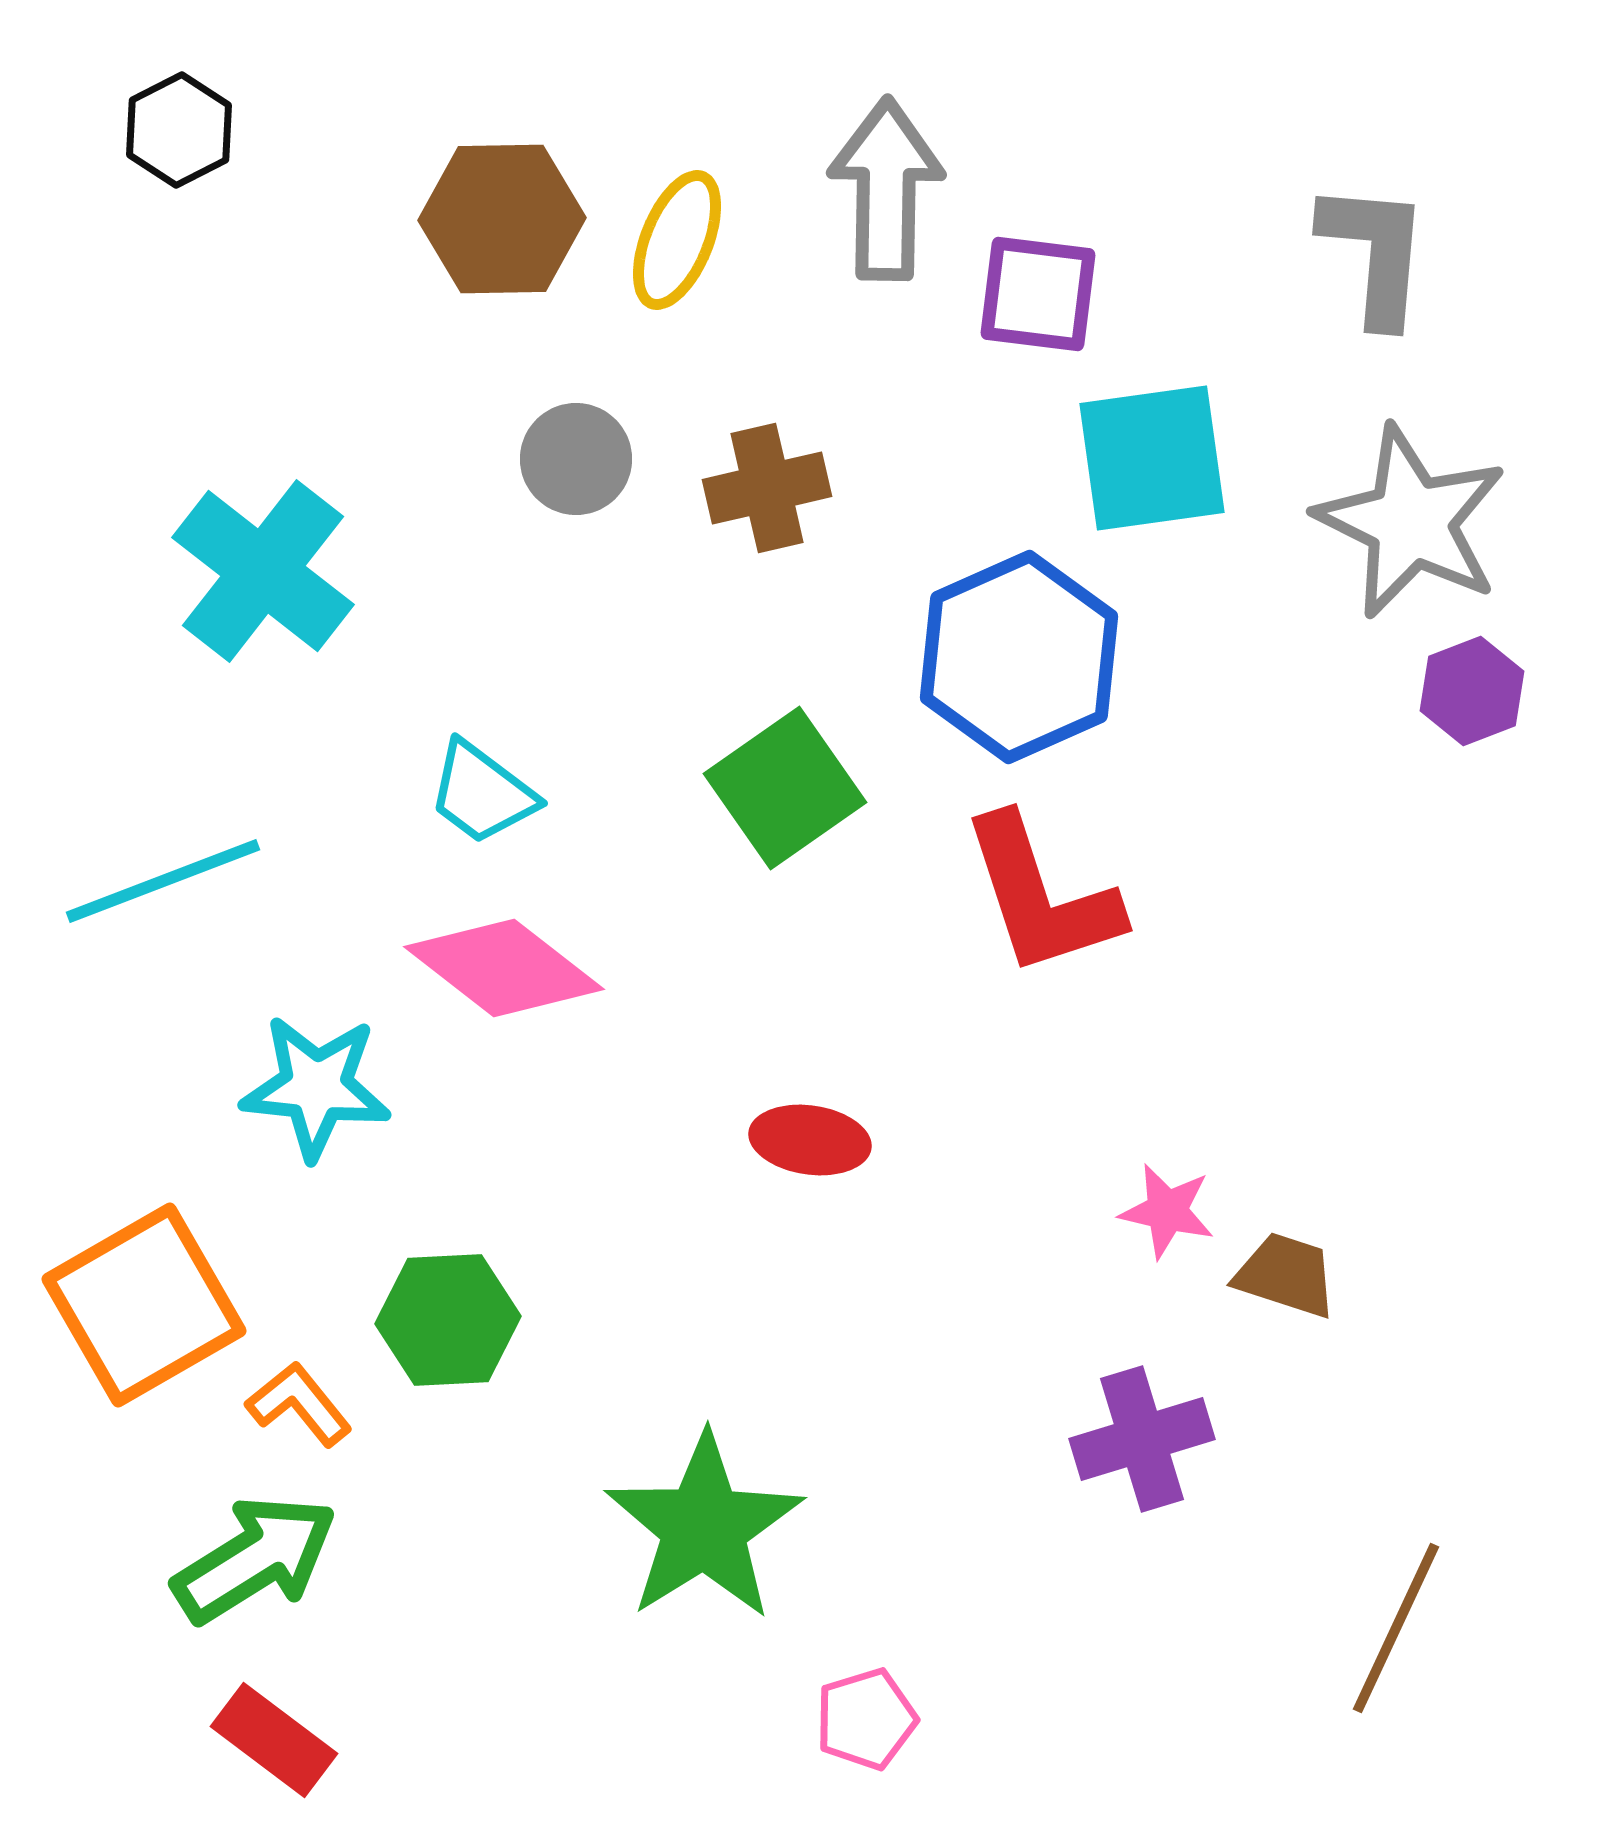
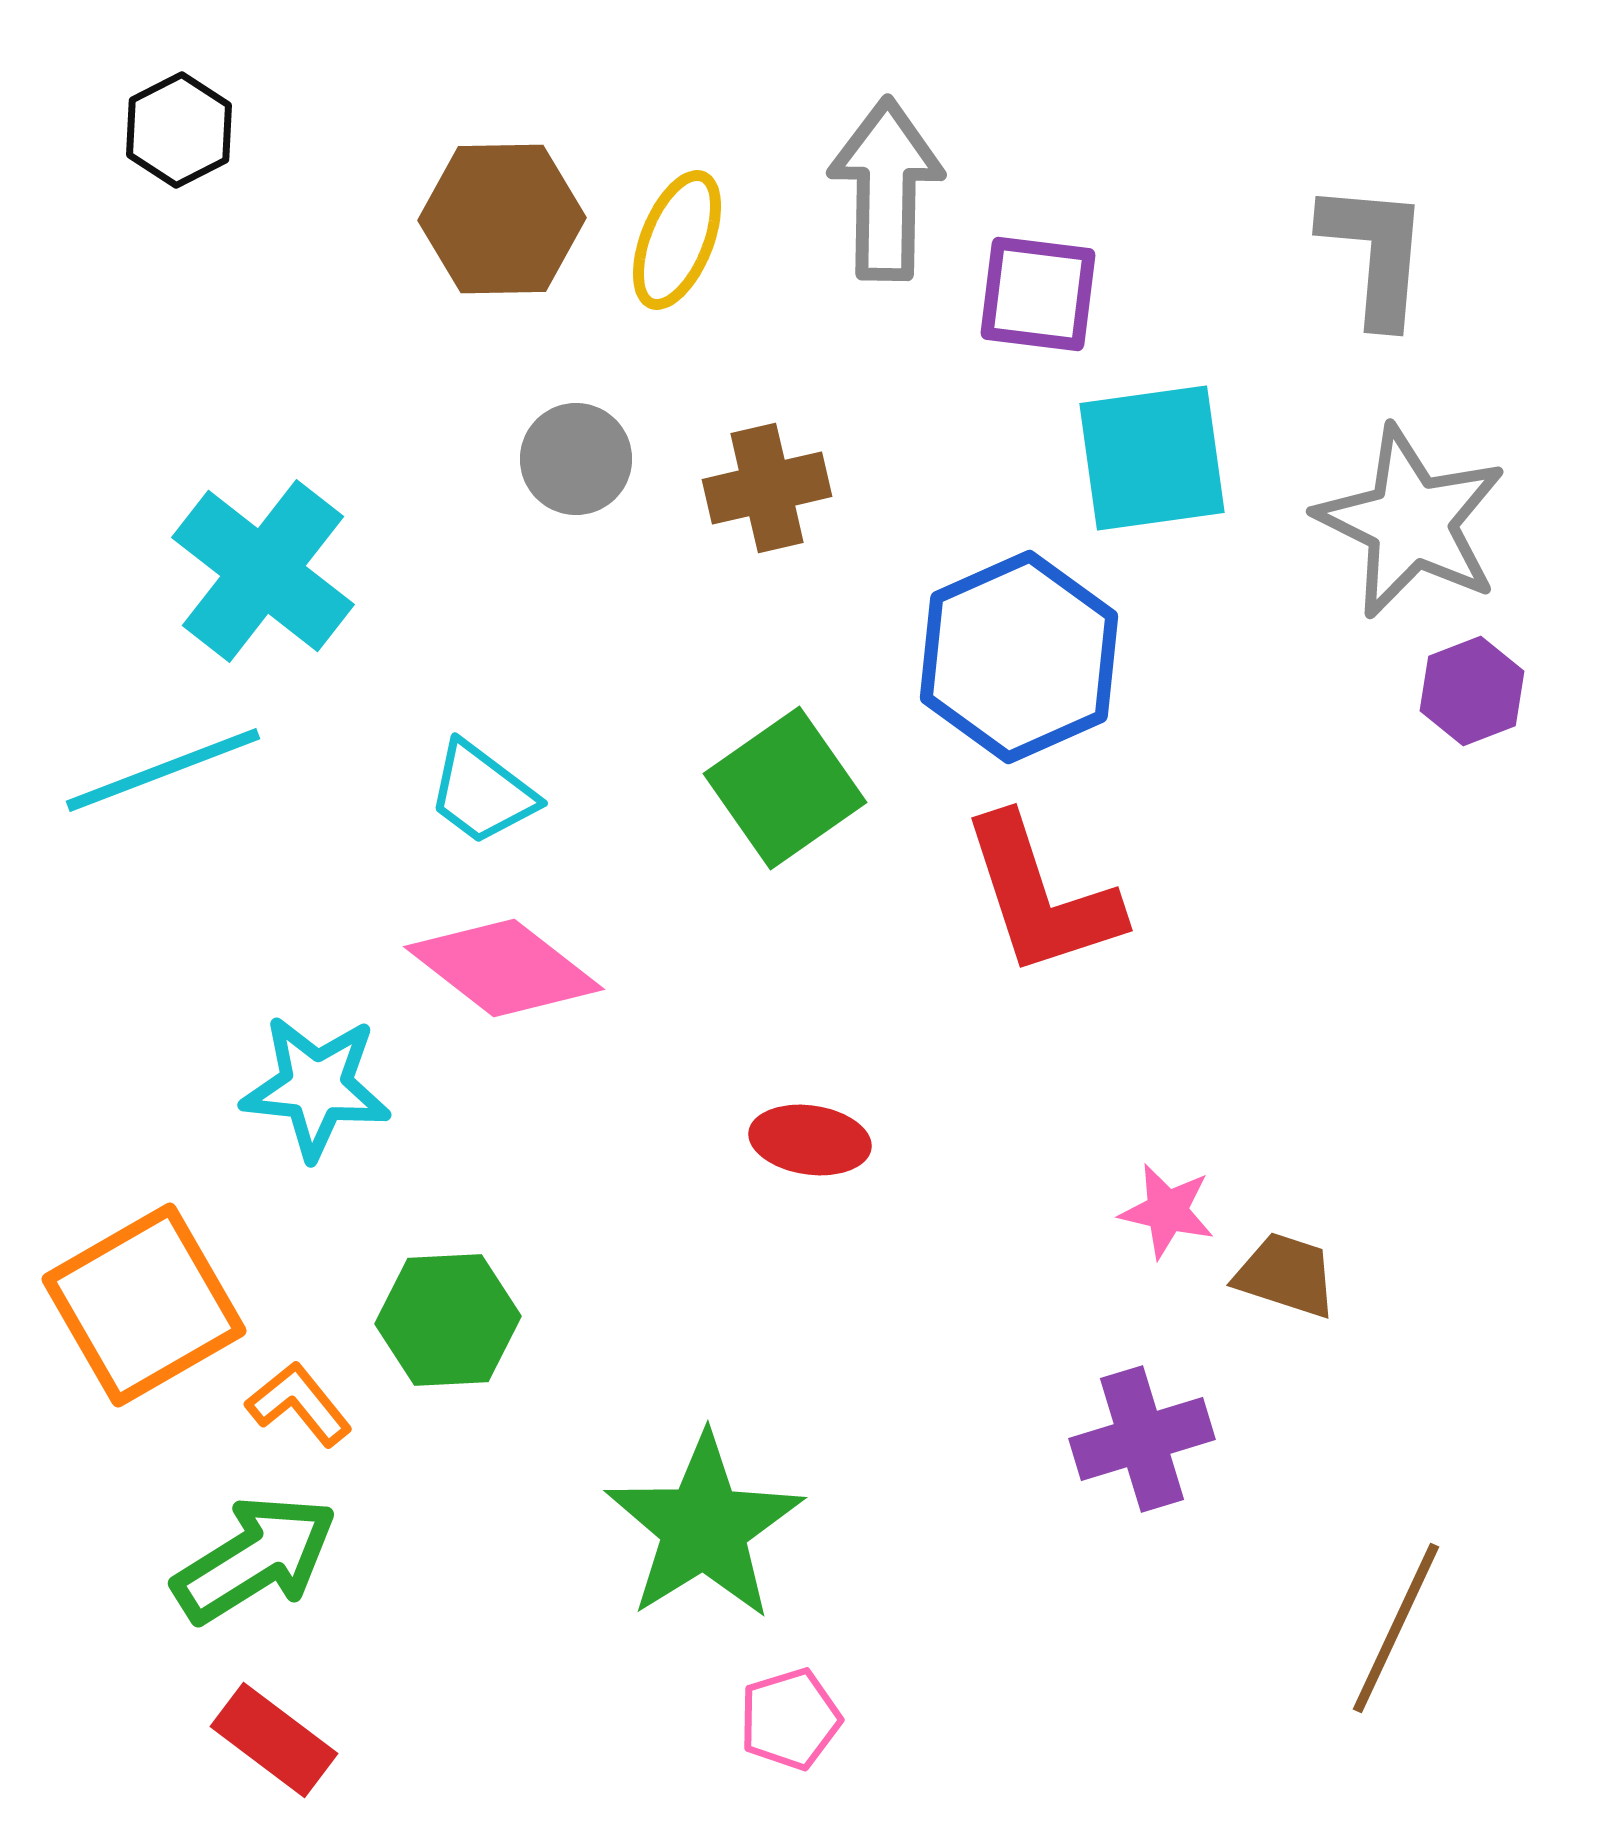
cyan line: moved 111 px up
pink pentagon: moved 76 px left
